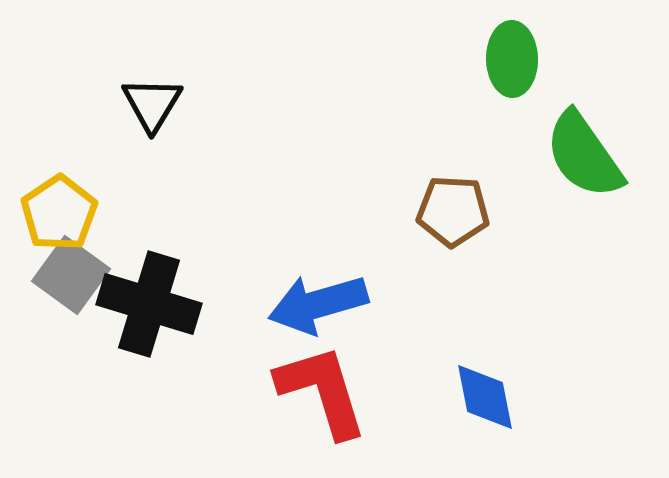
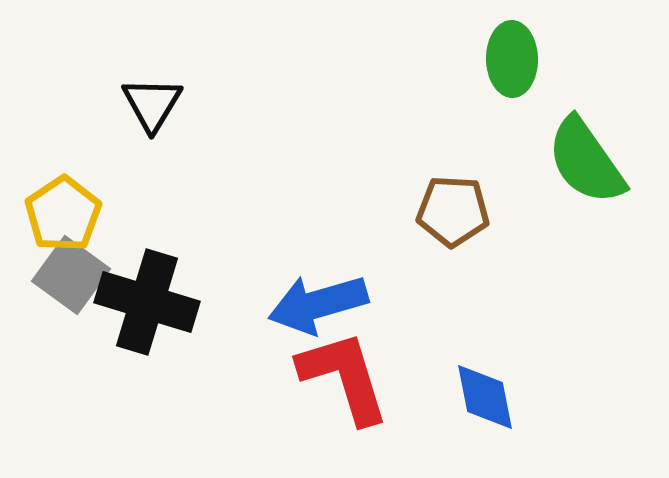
green semicircle: moved 2 px right, 6 px down
yellow pentagon: moved 4 px right, 1 px down
black cross: moved 2 px left, 2 px up
red L-shape: moved 22 px right, 14 px up
